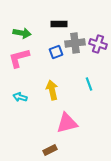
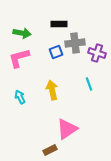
purple cross: moved 1 px left, 9 px down
cyan arrow: rotated 48 degrees clockwise
pink triangle: moved 6 px down; rotated 20 degrees counterclockwise
